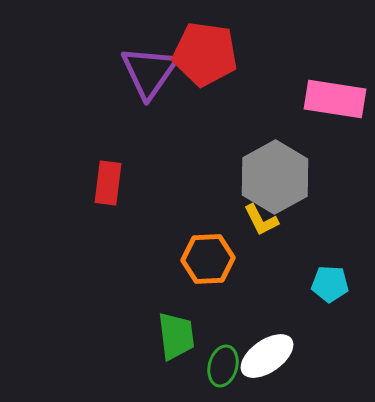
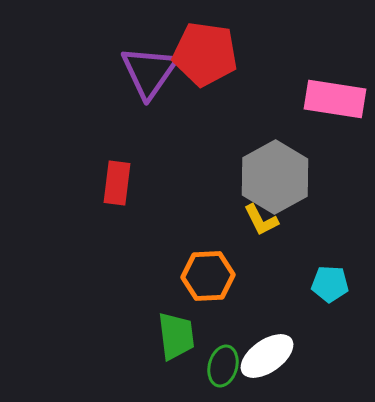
red rectangle: moved 9 px right
orange hexagon: moved 17 px down
